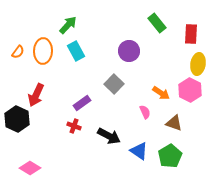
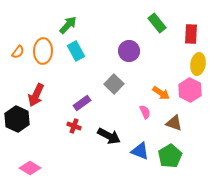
blue triangle: moved 1 px right; rotated 12 degrees counterclockwise
